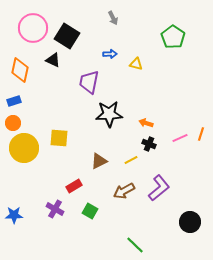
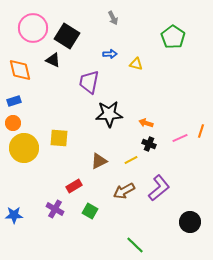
orange diamond: rotated 25 degrees counterclockwise
orange line: moved 3 px up
